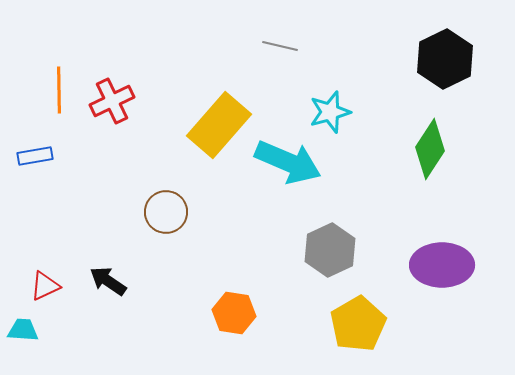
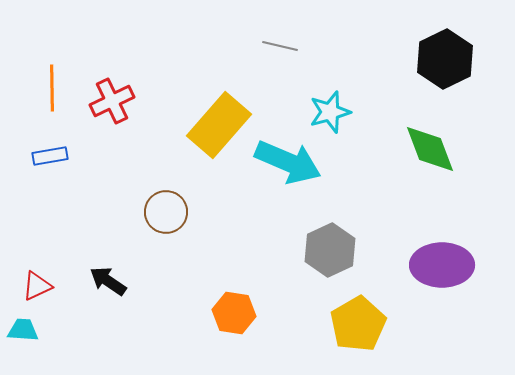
orange line: moved 7 px left, 2 px up
green diamond: rotated 54 degrees counterclockwise
blue rectangle: moved 15 px right
red triangle: moved 8 px left
